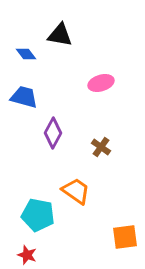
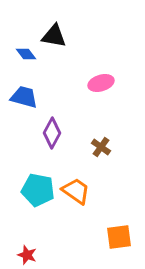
black triangle: moved 6 px left, 1 px down
purple diamond: moved 1 px left
cyan pentagon: moved 25 px up
orange square: moved 6 px left
